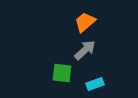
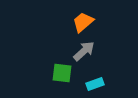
orange trapezoid: moved 2 px left
gray arrow: moved 1 px left, 1 px down
